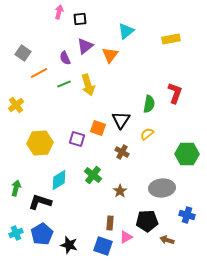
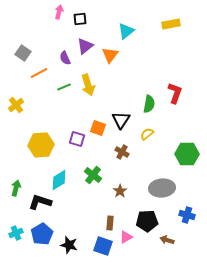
yellow rectangle: moved 15 px up
green line: moved 3 px down
yellow hexagon: moved 1 px right, 2 px down
